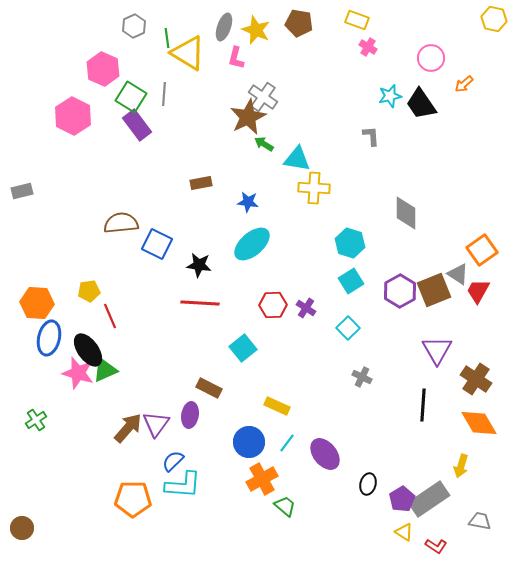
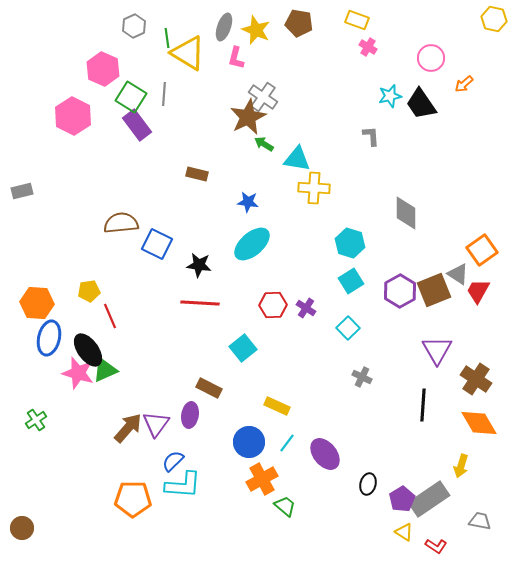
brown rectangle at (201, 183): moved 4 px left, 9 px up; rotated 25 degrees clockwise
